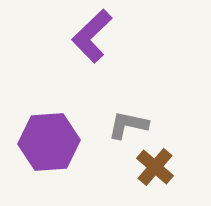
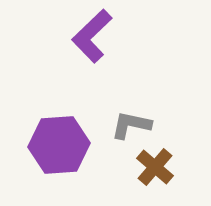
gray L-shape: moved 3 px right
purple hexagon: moved 10 px right, 3 px down
